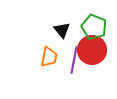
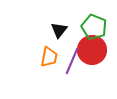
black triangle: moved 3 px left; rotated 18 degrees clockwise
purple line: moved 2 px left, 1 px down; rotated 12 degrees clockwise
